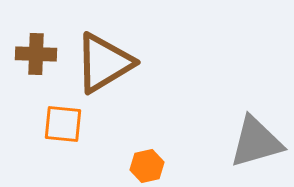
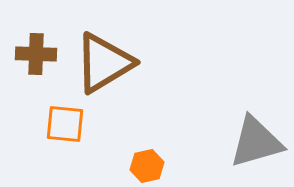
orange square: moved 2 px right
